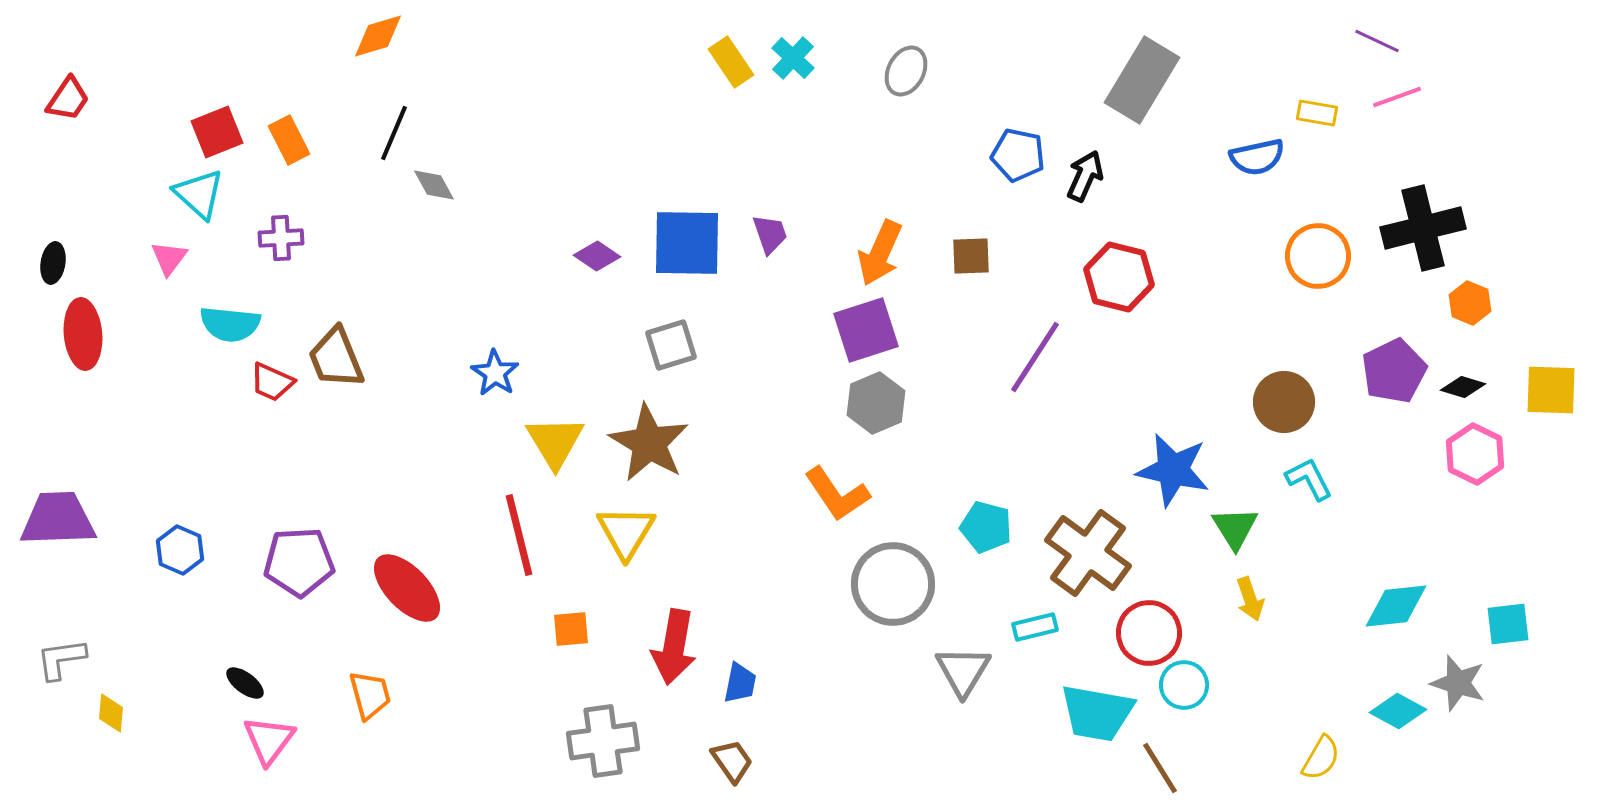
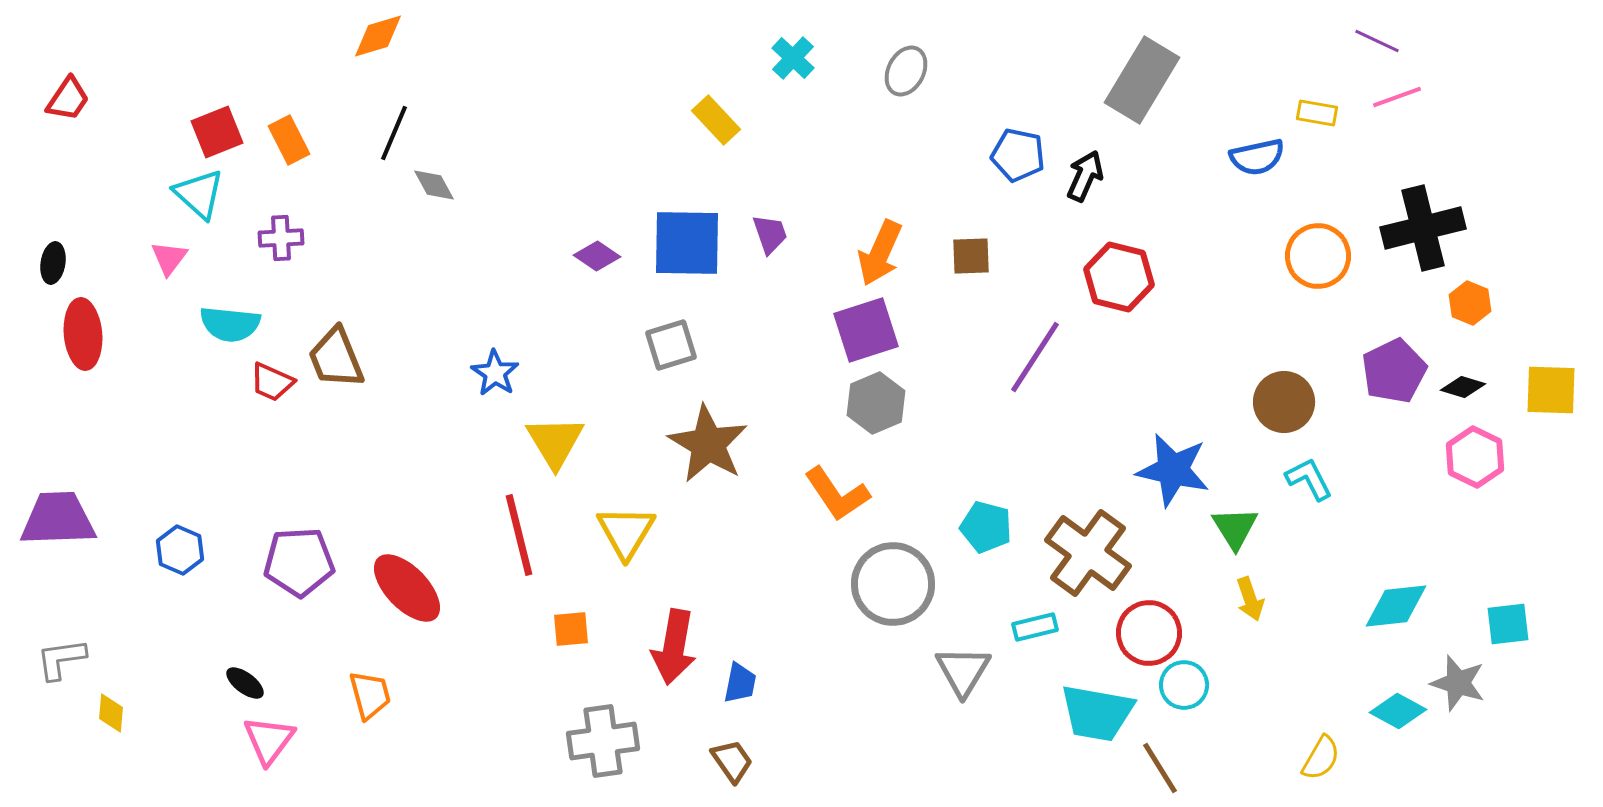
yellow rectangle at (731, 62): moved 15 px left, 58 px down; rotated 9 degrees counterclockwise
brown star at (649, 443): moved 59 px right, 1 px down
pink hexagon at (1475, 454): moved 3 px down
